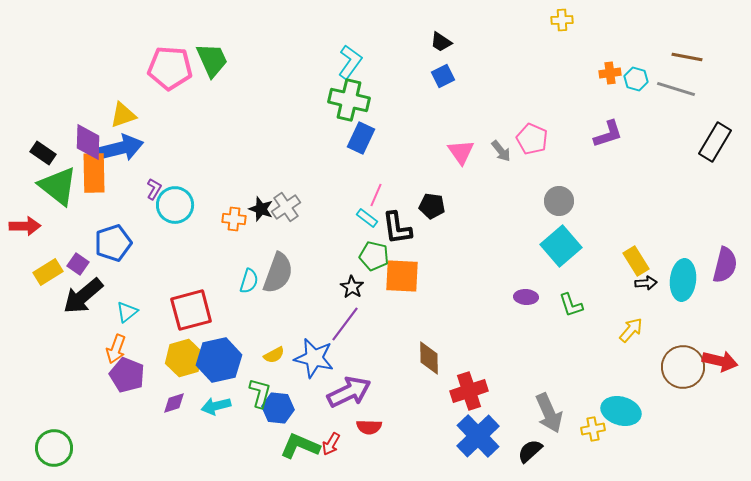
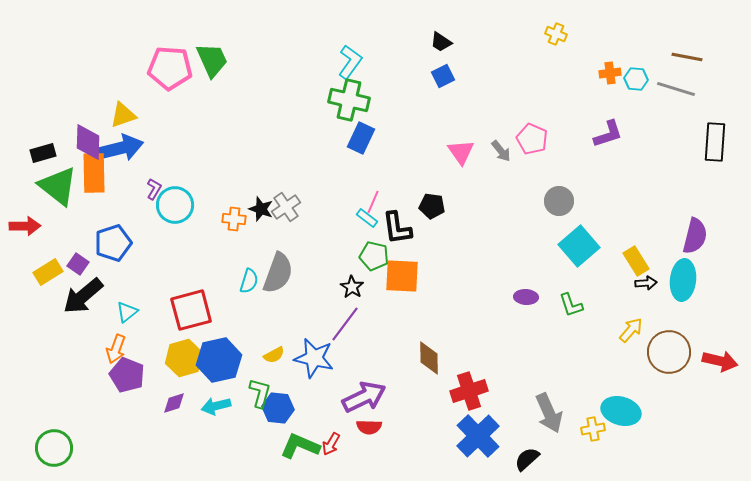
yellow cross at (562, 20): moved 6 px left, 14 px down; rotated 25 degrees clockwise
cyan hexagon at (636, 79): rotated 10 degrees counterclockwise
black rectangle at (715, 142): rotated 27 degrees counterclockwise
black rectangle at (43, 153): rotated 50 degrees counterclockwise
pink line at (376, 195): moved 3 px left, 7 px down
cyan square at (561, 246): moved 18 px right
purple semicircle at (725, 265): moved 30 px left, 29 px up
brown circle at (683, 367): moved 14 px left, 15 px up
purple arrow at (349, 392): moved 15 px right, 5 px down
black semicircle at (530, 451): moved 3 px left, 8 px down
